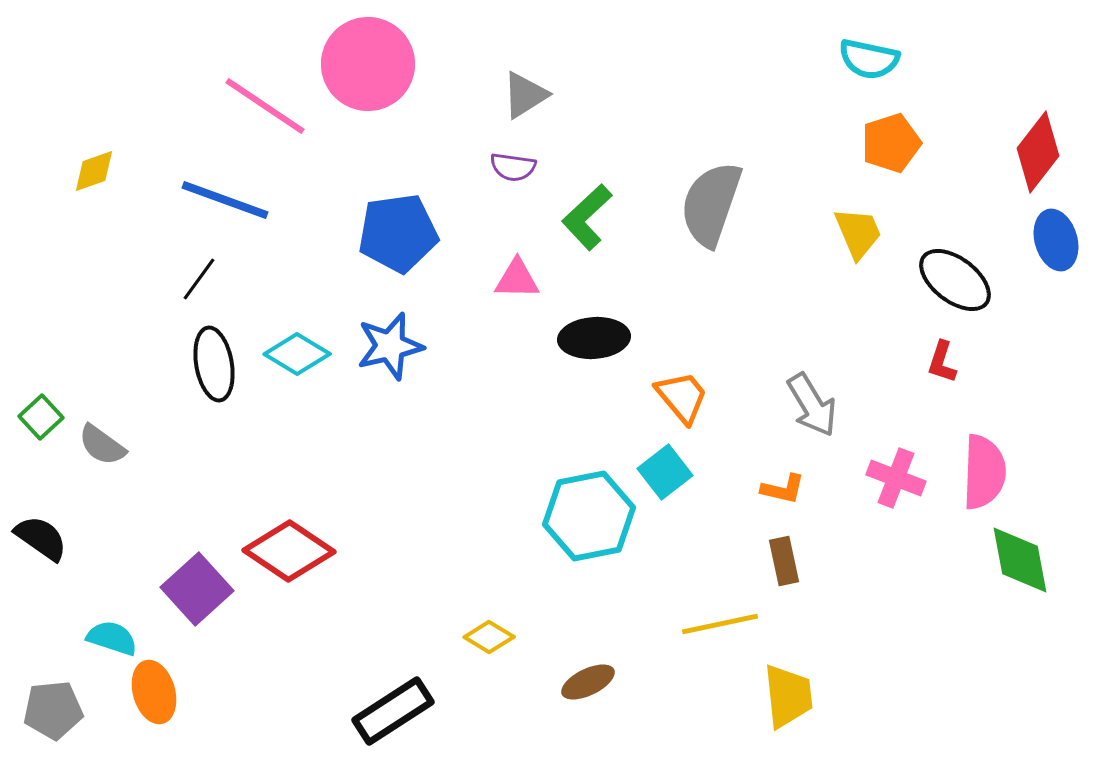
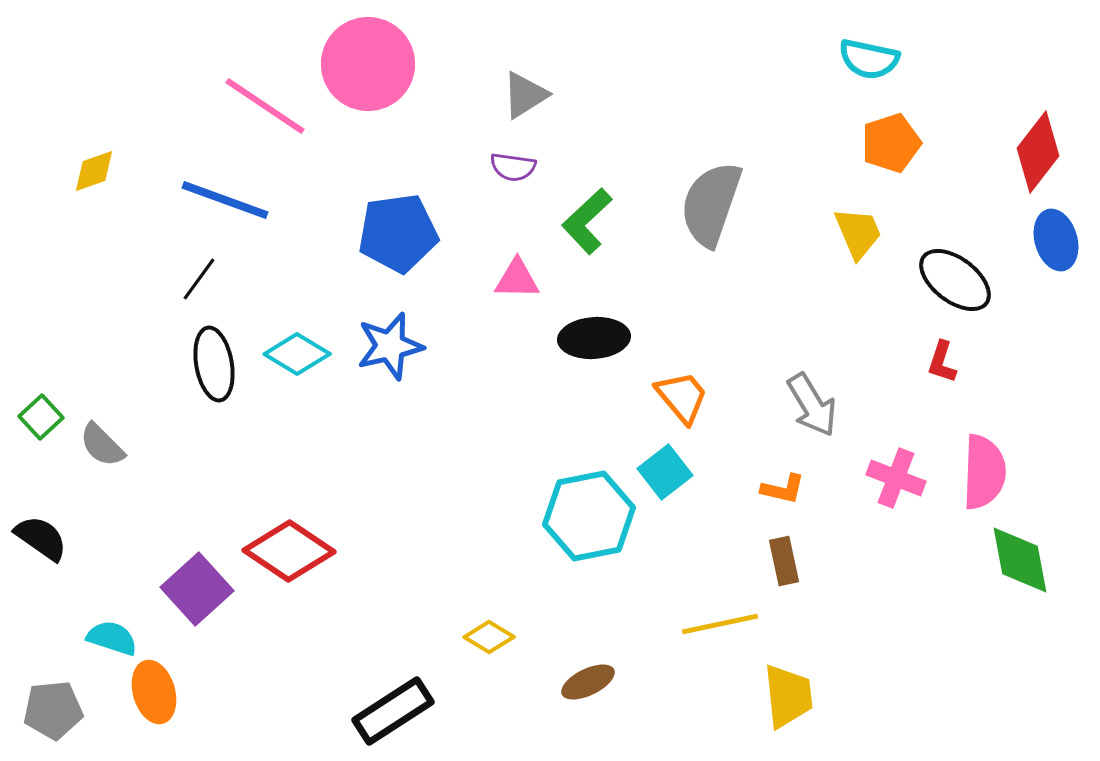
green L-shape at (587, 217): moved 4 px down
gray semicircle at (102, 445): rotated 9 degrees clockwise
